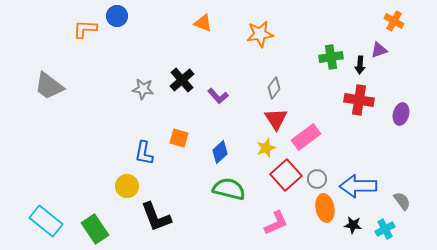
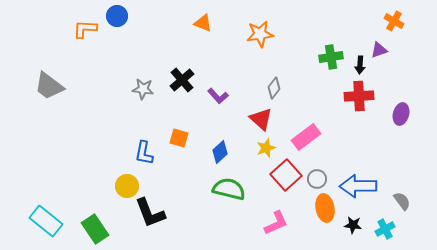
red cross: moved 4 px up; rotated 12 degrees counterclockwise
red triangle: moved 15 px left; rotated 15 degrees counterclockwise
black L-shape: moved 6 px left, 4 px up
